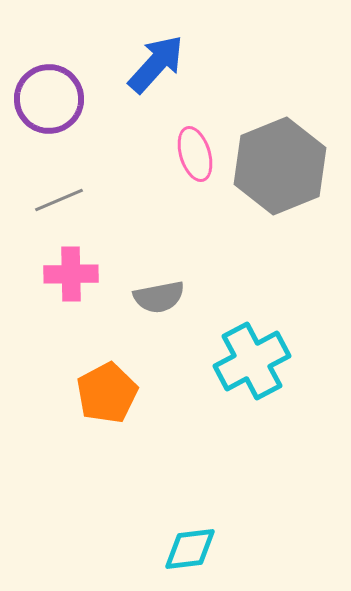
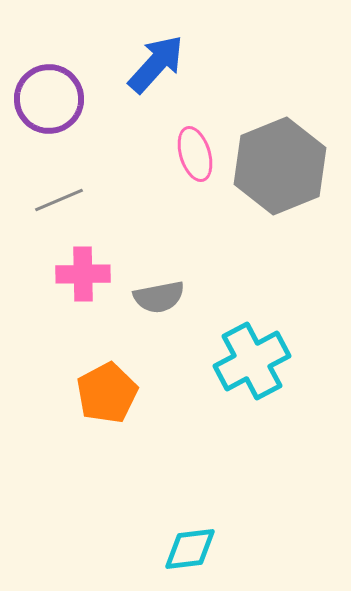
pink cross: moved 12 px right
